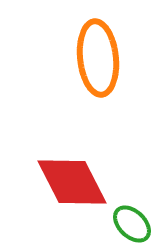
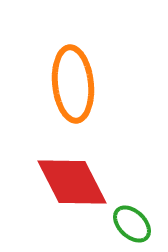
orange ellipse: moved 25 px left, 26 px down
